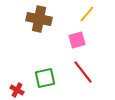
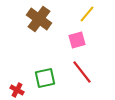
brown cross: rotated 25 degrees clockwise
red line: moved 1 px left
